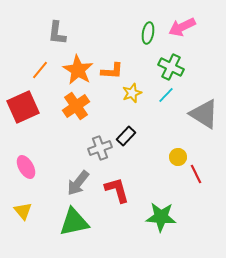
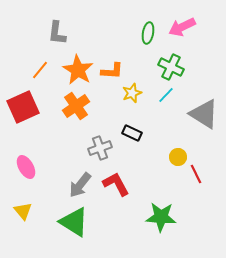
black rectangle: moved 6 px right, 3 px up; rotated 72 degrees clockwise
gray arrow: moved 2 px right, 2 px down
red L-shape: moved 1 px left, 6 px up; rotated 12 degrees counterclockwise
green triangle: rotated 44 degrees clockwise
